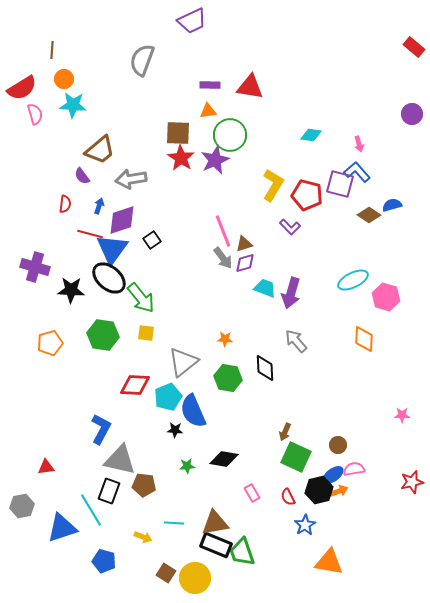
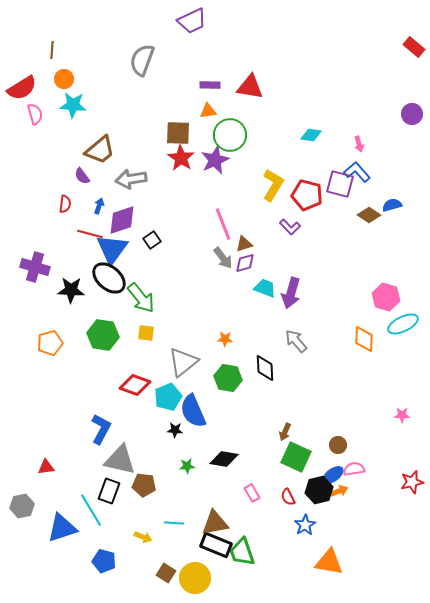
pink line at (223, 231): moved 7 px up
cyan ellipse at (353, 280): moved 50 px right, 44 px down
red diamond at (135, 385): rotated 16 degrees clockwise
